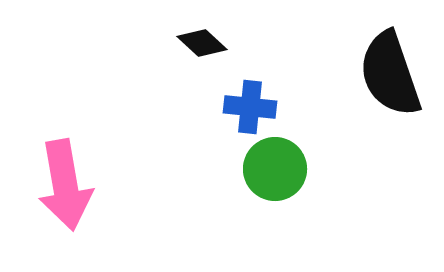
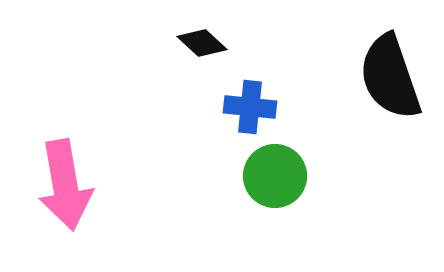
black semicircle: moved 3 px down
green circle: moved 7 px down
